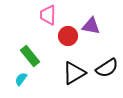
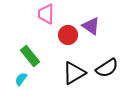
pink trapezoid: moved 2 px left, 1 px up
purple triangle: rotated 24 degrees clockwise
red circle: moved 1 px up
